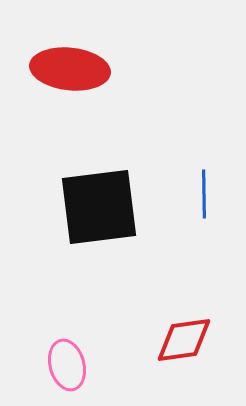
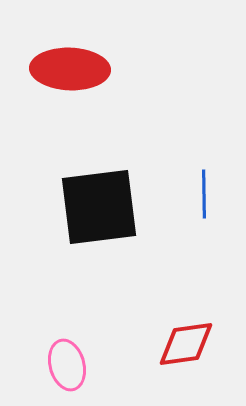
red ellipse: rotated 4 degrees counterclockwise
red diamond: moved 2 px right, 4 px down
